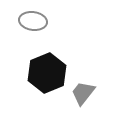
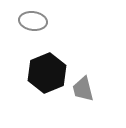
gray trapezoid: moved 4 px up; rotated 52 degrees counterclockwise
